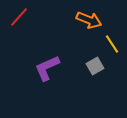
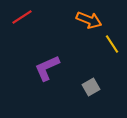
red line: moved 3 px right; rotated 15 degrees clockwise
gray square: moved 4 px left, 21 px down
